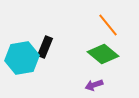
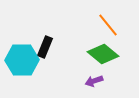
cyan hexagon: moved 2 px down; rotated 8 degrees clockwise
purple arrow: moved 4 px up
